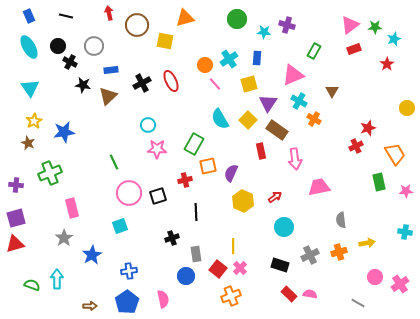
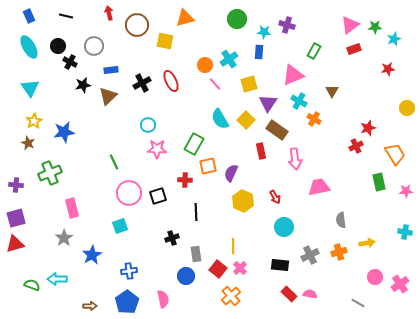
blue rectangle at (257, 58): moved 2 px right, 6 px up
red star at (387, 64): moved 1 px right, 5 px down; rotated 24 degrees clockwise
black star at (83, 85): rotated 21 degrees counterclockwise
yellow square at (248, 120): moved 2 px left
red cross at (185, 180): rotated 16 degrees clockwise
red arrow at (275, 197): rotated 96 degrees clockwise
black rectangle at (280, 265): rotated 12 degrees counterclockwise
cyan arrow at (57, 279): rotated 90 degrees counterclockwise
orange cross at (231, 296): rotated 18 degrees counterclockwise
